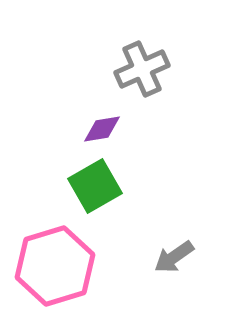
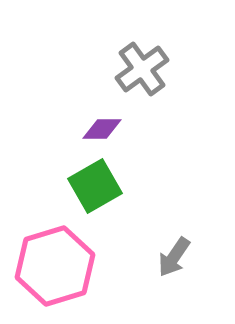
gray cross: rotated 12 degrees counterclockwise
purple diamond: rotated 9 degrees clockwise
gray arrow: rotated 21 degrees counterclockwise
